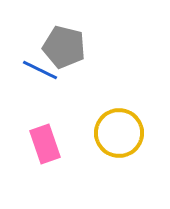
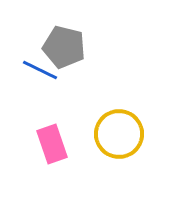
yellow circle: moved 1 px down
pink rectangle: moved 7 px right
